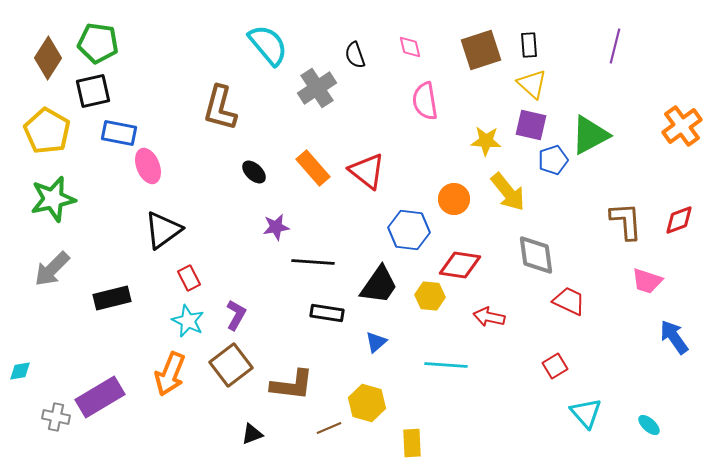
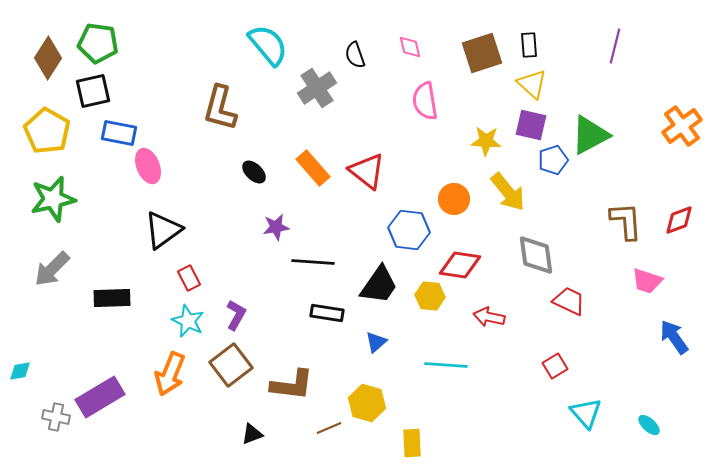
brown square at (481, 50): moved 1 px right, 3 px down
black rectangle at (112, 298): rotated 12 degrees clockwise
